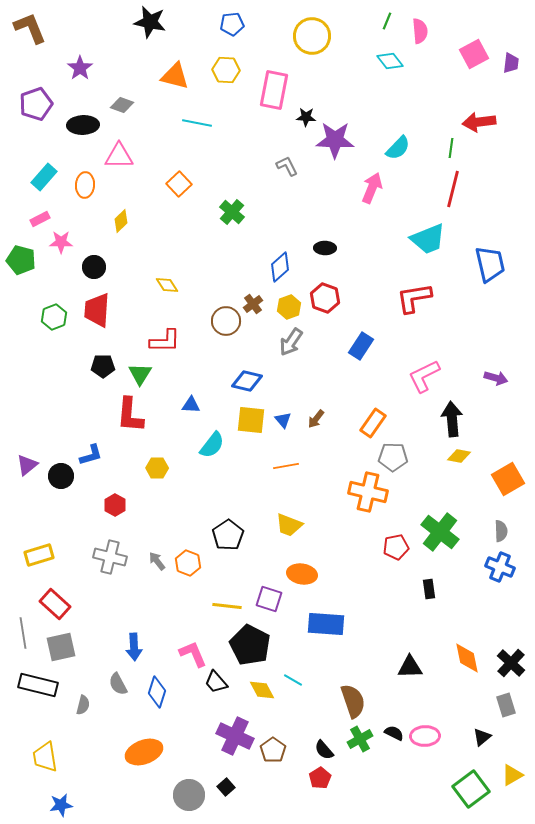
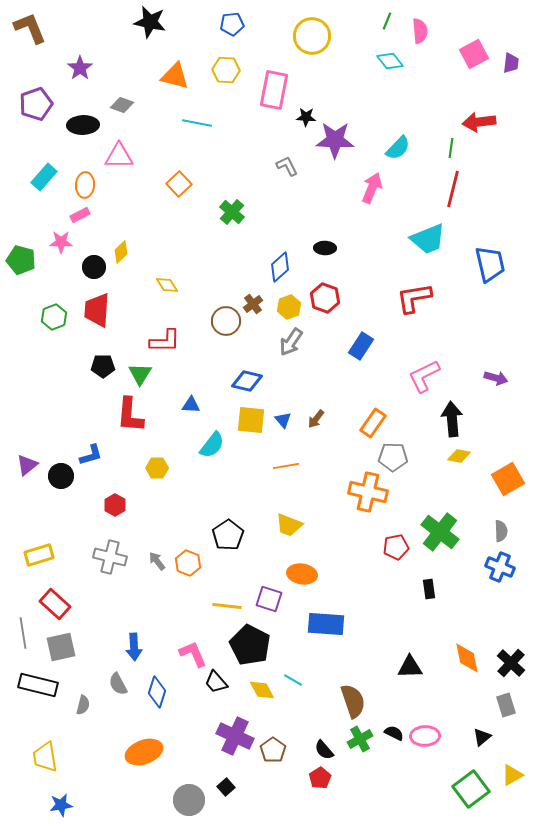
pink rectangle at (40, 219): moved 40 px right, 4 px up
yellow diamond at (121, 221): moved 31 px down
gray circle at (189, 795): moved 5 px down
